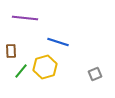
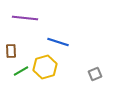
green line: rotated 21 degrees clockwise
